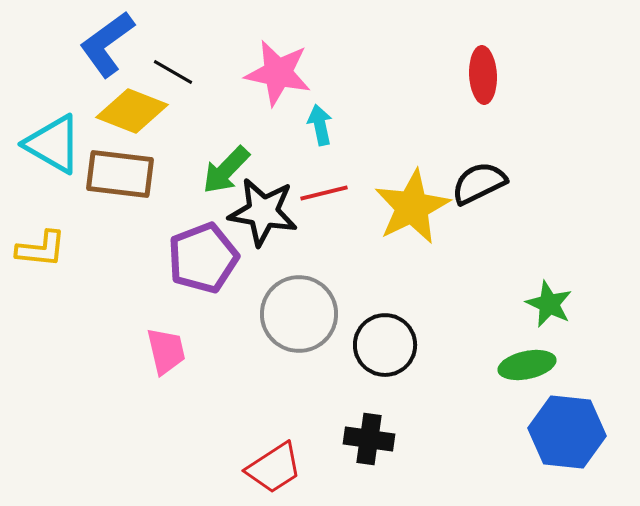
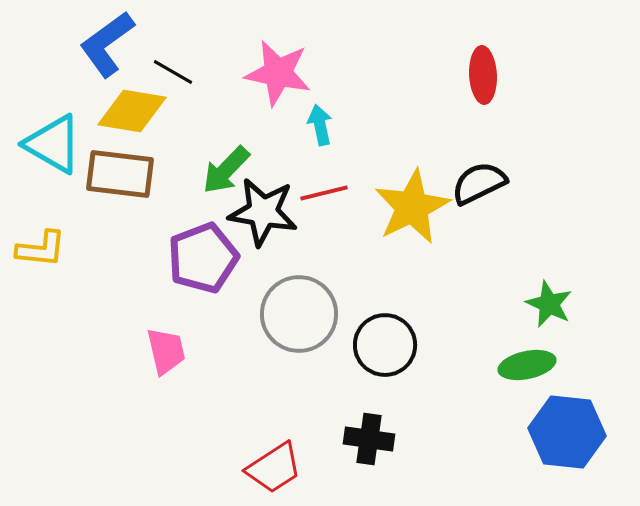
yellow diamond: rotated 12 degrees counterclockwise
